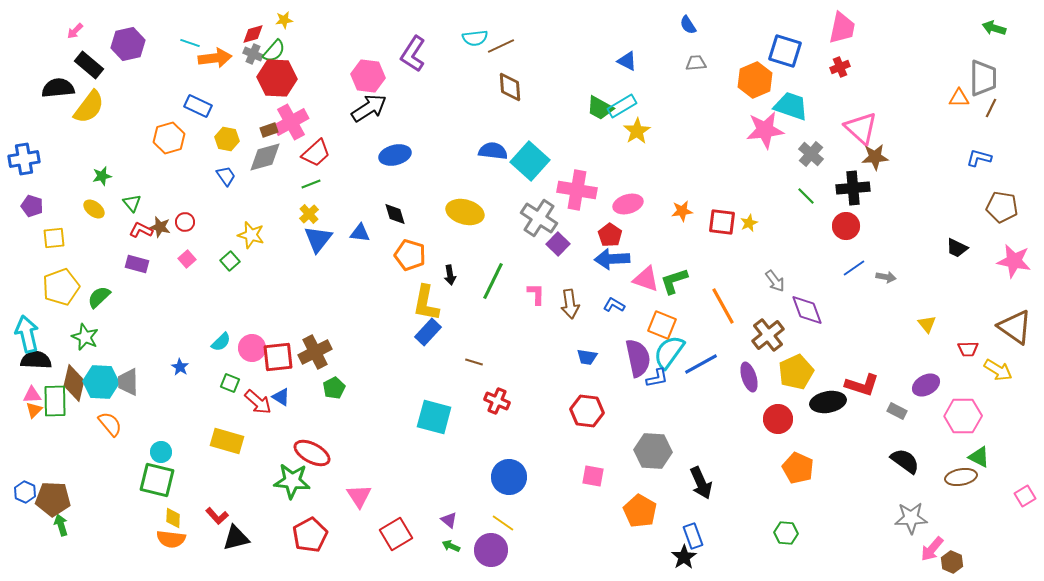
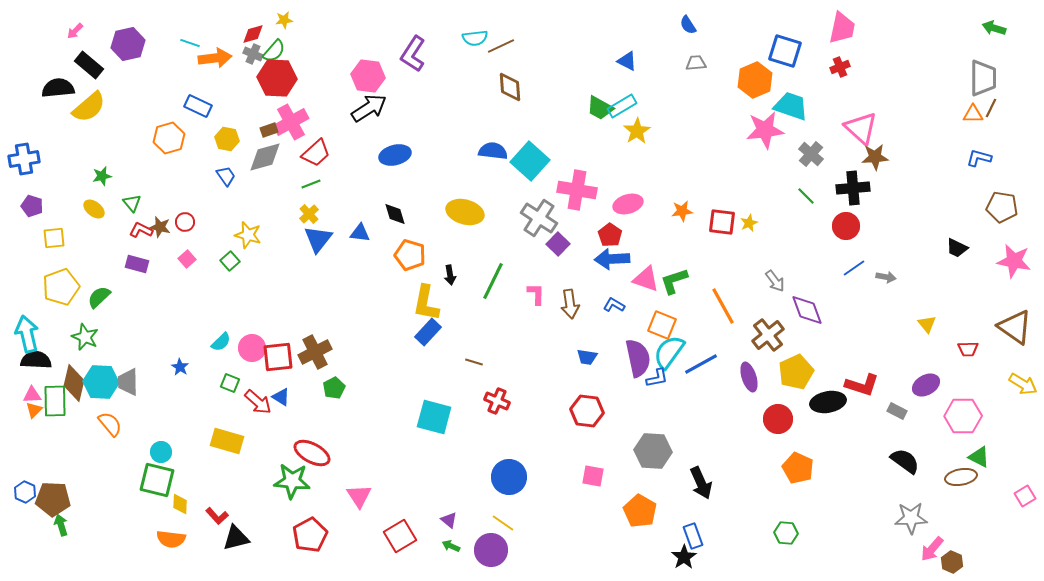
orange triangle at (959, 98): moved 14 px right, 16 px down
yellow semicircle at (89, 107): rotated 12 degrees clockwise
yellow star at (251, 235): moved 3 px left
yellow arrow at (998, 370): moved 25 px right, 14 px down
yellow diamond at (173, 518): moved 7 px right, 14 px up
red square at (396, 534): moved 4 px right, 2 px down
